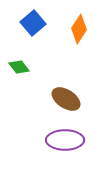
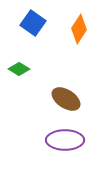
blue square: rotated 15 degrees counterclockwise
green diamond: moved 2 px down; rotated 20 degrees counterclockwise
